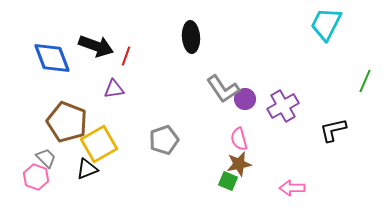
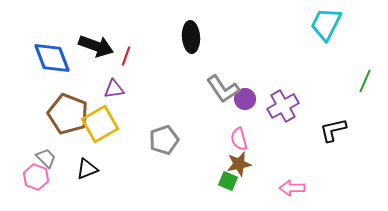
brown pentagon: moved 1 px right, 8 px up
yellow square: moved 1 px right, 20 px up
